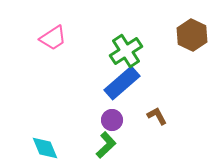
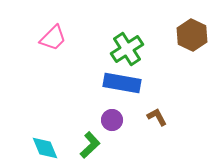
pink trapezoid: rotated 12 degrees counterclockwise
green cross: moved 1 px right, 2 px up
blue rectangle: rotated 51 degrees clockwise
brown L-shape: moved 1 px down
green L-shape: moved 16 px left
